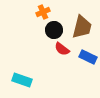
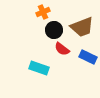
brown trapezoid: rotated 55 degrees clockwise
cyan rectangle: moved 17 px right, 12 px up
